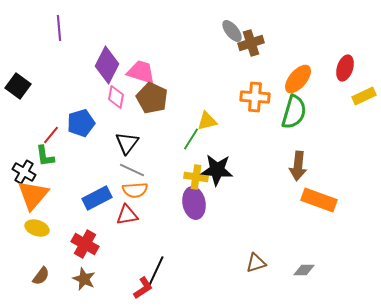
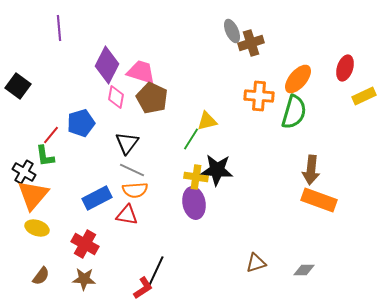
gray ellipse: rotated 15 degrees clockwise
orange cross: moved 4 px right, 1 px up
brown arrow: moved 13 px right, 4 px down
red triangle: rotated 20 degrees clockwise
brown star: rotated 20 degrees counterclockwise
